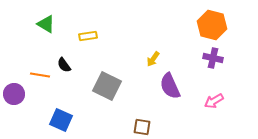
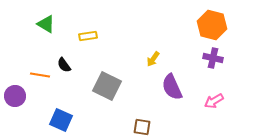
purple semicircle: moved 2 px right, 1 px down
purple circle: moved 1 px right, 2 px down
